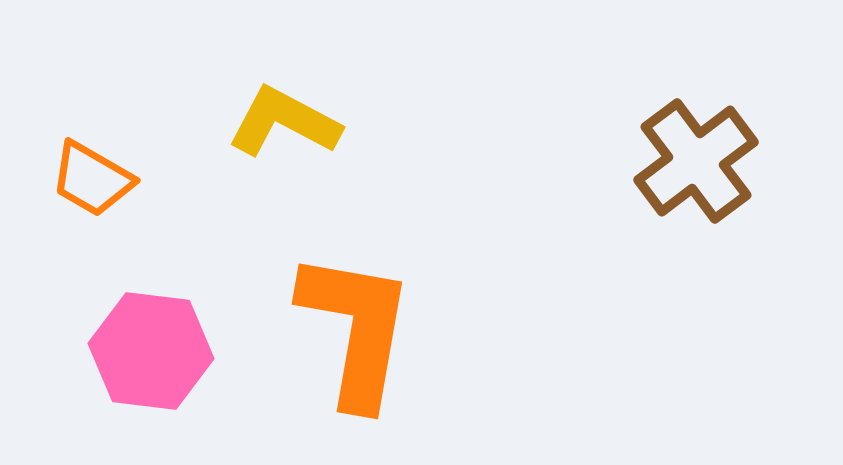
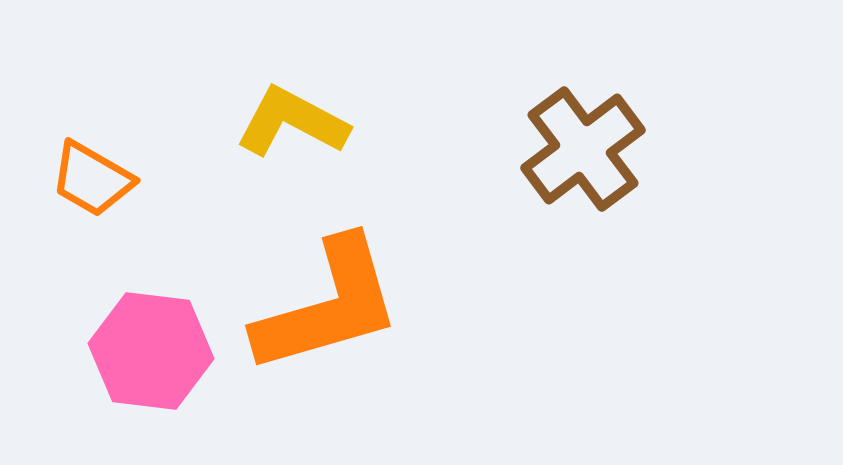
yellow L-shape: moved 8 px right
brown cross: moved 113 px left, 12 px up
orange L-shape: moved 28 px left, 23 px up; rotated 64 degrees clockwise
